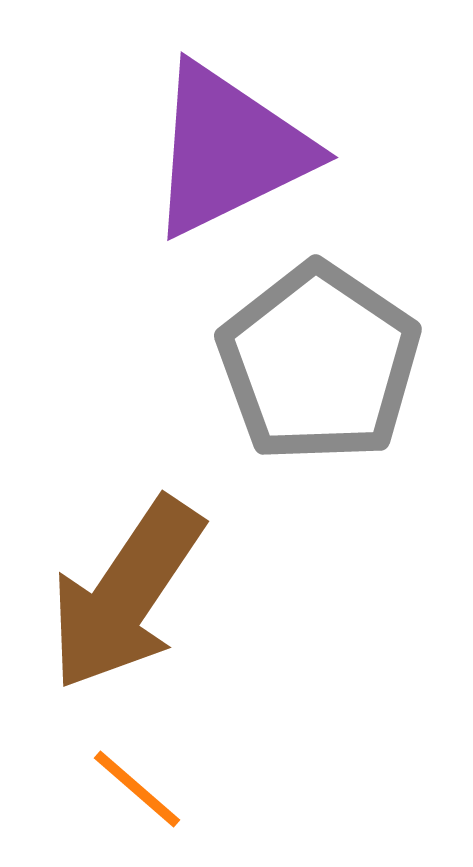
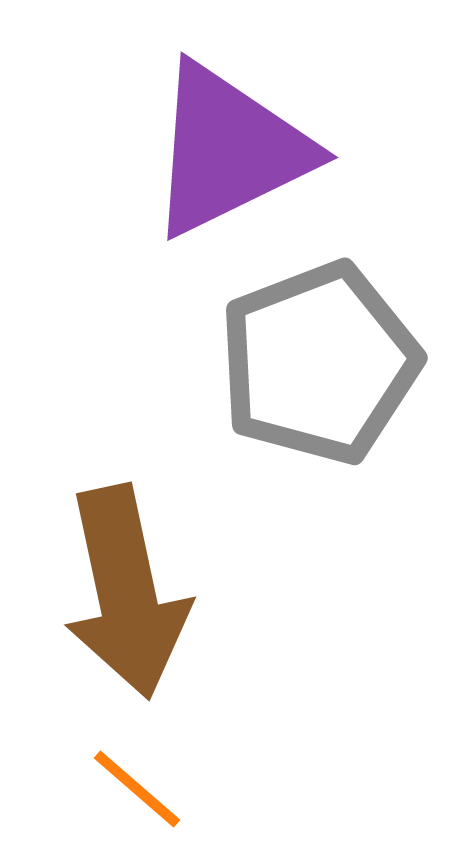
gray pentagon: rotated 17 degrees clockwise
brown arrow: moved 2 px up; rotated 46 degrees counterclockwise
